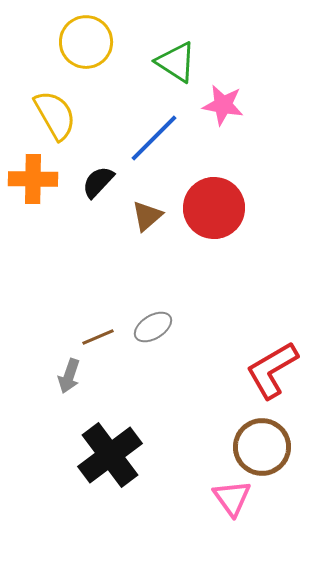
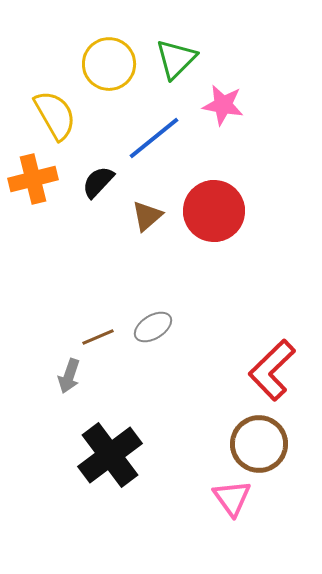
yellow circle: moved 23 px right, 22 px down
green triangle: moved 3 px up; rotated 42 degrees clockwise
blue line: rotated 6 degrees clockwise
orange cross: rotated 15 degrees counterclockwise
red circle: moved 3 px down
red L-shape: rotated 14 degrees counterclockwise
brown circle: moved 3 px left, 3 px up
